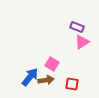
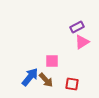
purple rectangle: rotated 48 degrees counterclockwise
pink square: moved 3 px up; rotated 32 degrees counterclockwise
brown arrow: rotated 56 degrees clockwise
